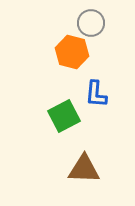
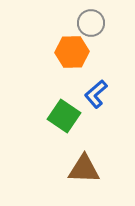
orange hexagon: rotated 16 degrees counterclockwise
blue L-shape: rotated 44 degrees clockwise
green square: rotated 28 degrees counterclockwise
